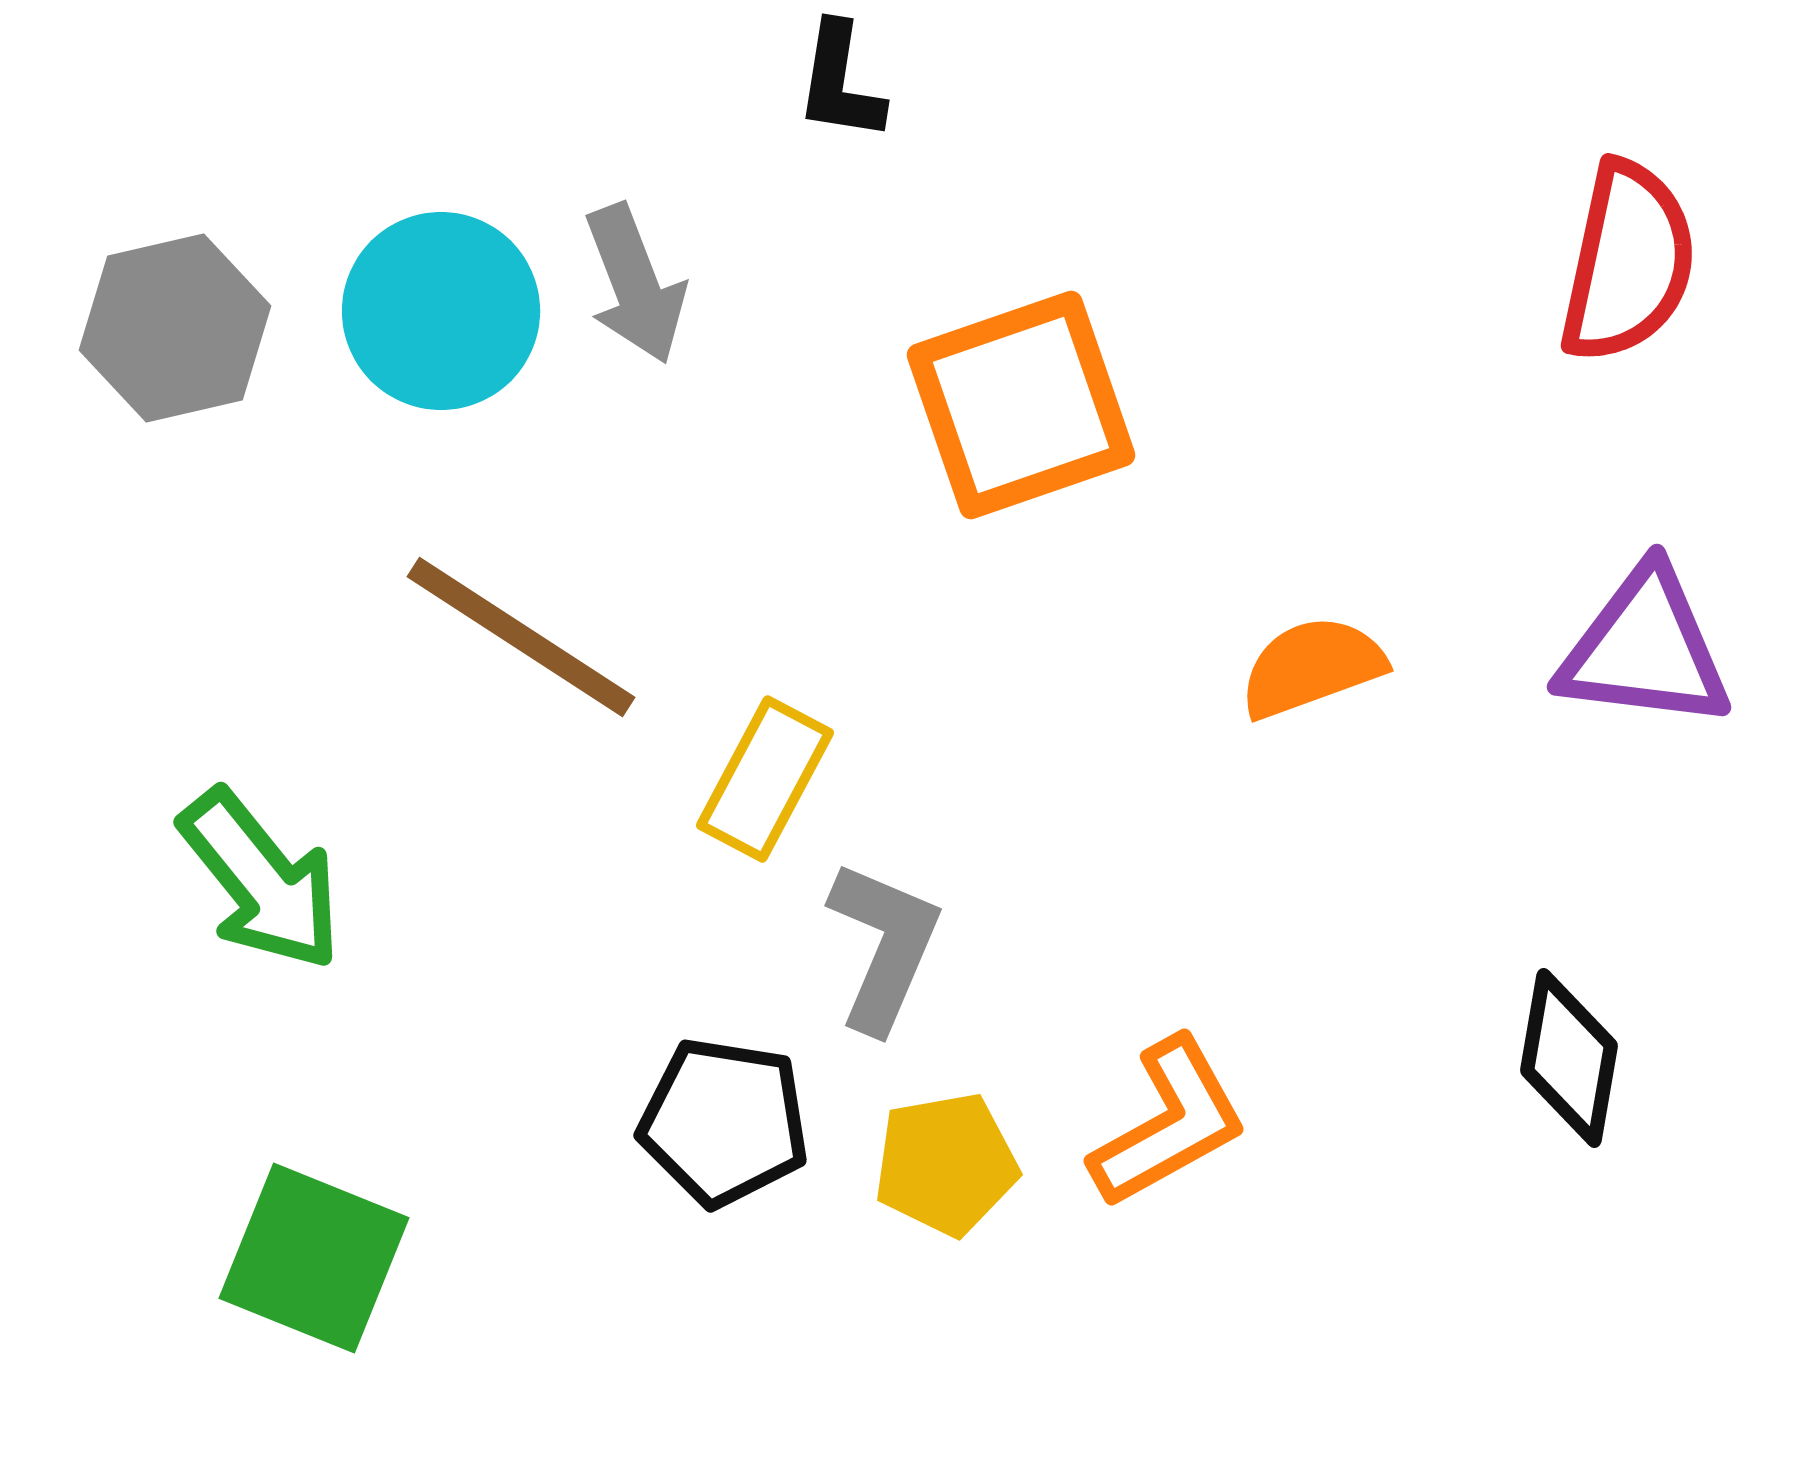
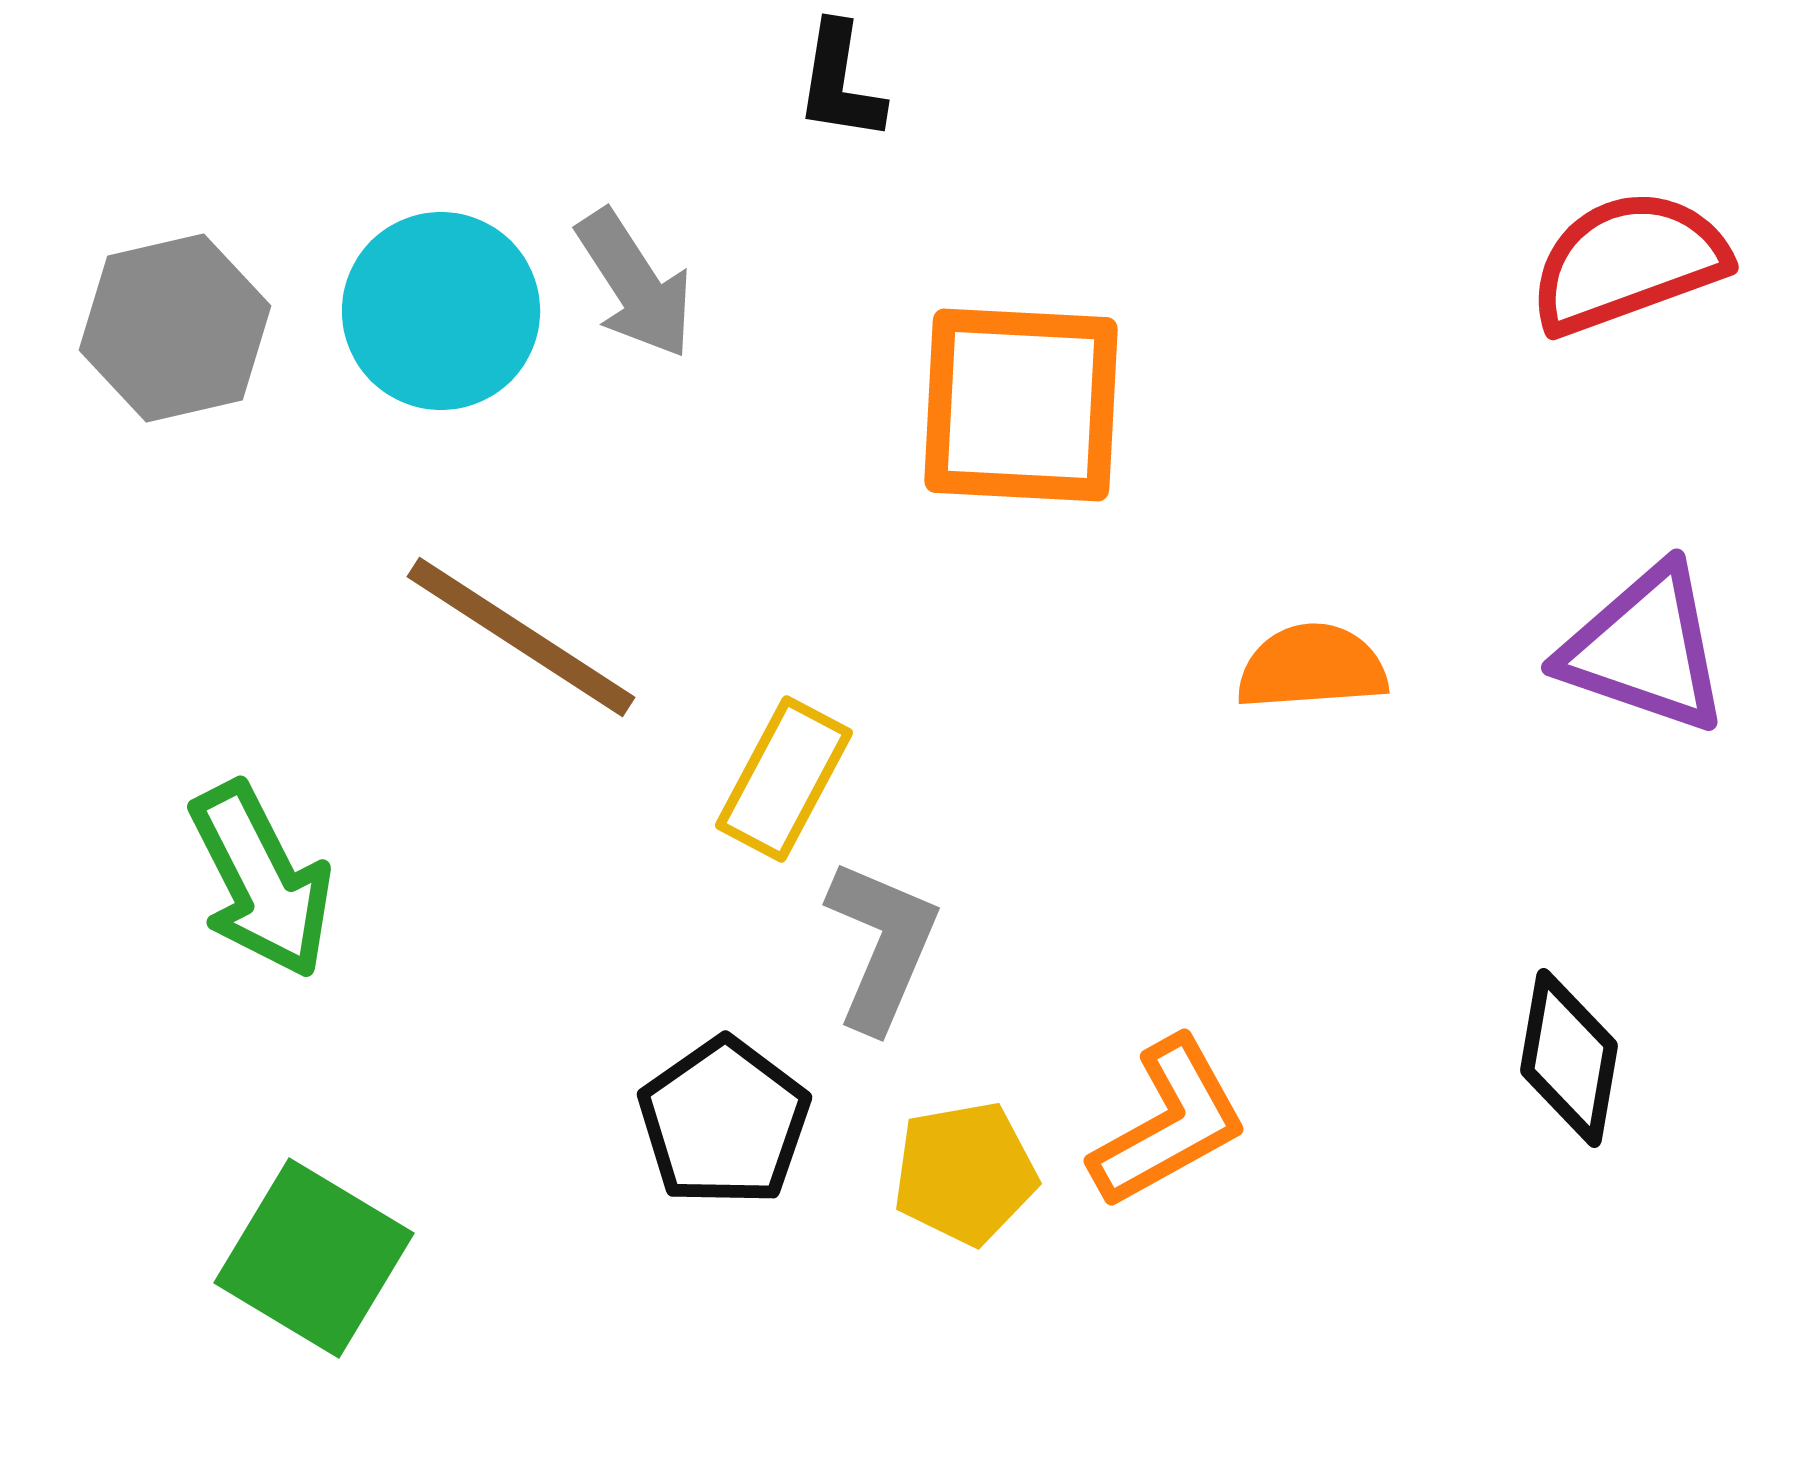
red semicircle: rotated 122 degrees counterclockwise
gray arrow: rotated 12 degrees counterclockwise
orange square: rotated 22 degrees clockwise
purple triangle: rotated 12 degrees clockwise
orange semicircle: rotated 16 degrees clockwise
yellow rectangle: moved 19 px right
green arrow: rotated 12 degrees clockwise
gray L-shape: moved 2 px left, 1 px up
black pentagon: rotated 28 degrees clockwise
yellow pentagon: moved 19 px right, 9 px down
green square: rotated 9 degrees clockwise
